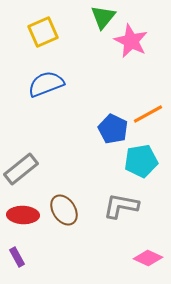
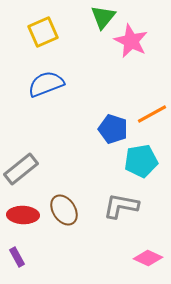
orange line: moved 4 px right
blue pentagon: rotated 8 degrees counterclockwise
